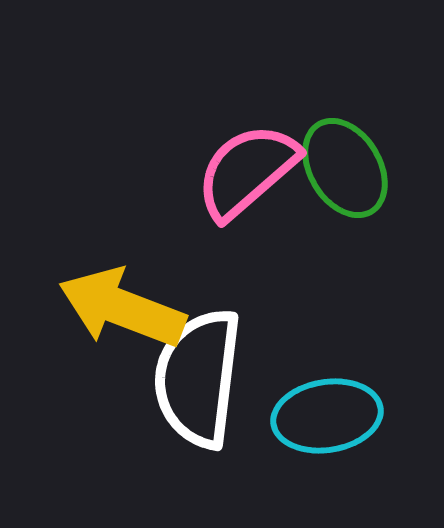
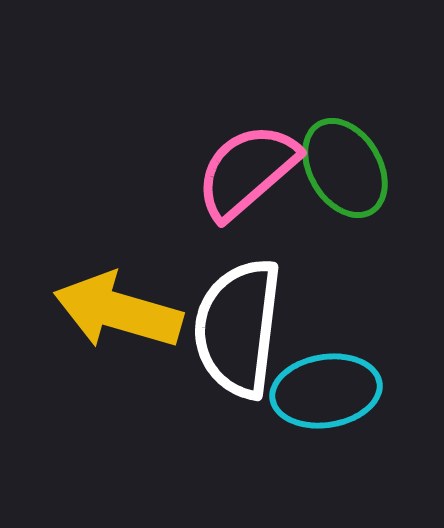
yellow arrow: moved 4 px left, 3 px down; rotated 5 degrees counterclockwise
white semicircle: moved 40 px right, 50 px up
cyan ellipse: moved 1 px left, 25 px up
